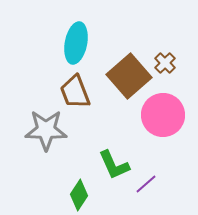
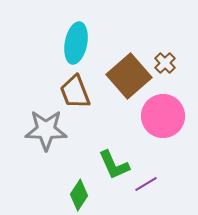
pink circle: moved 1 px down
purple line: rotated 10 degrees clockwise
